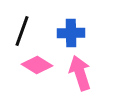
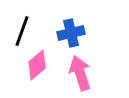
blue cross: rotated 12 degrees counterclockwise
pink diamond: rotated 72 degrees counterclockwise
